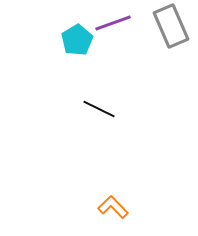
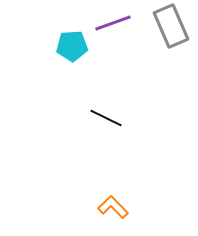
cyan pentagon: moved 5 px left, 6 px down; rotated 28 degrees clockwise
black line: moved 7 px right, 9 px down
